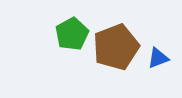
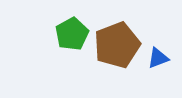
brown pentagon: moved 1 px right, 2 px up
